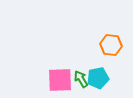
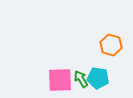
orange hexagon: rotated 10 degrees clockwise
cyan pentagon: rotated 20 degrees clockwise
